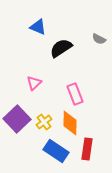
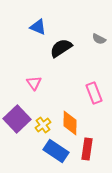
pink triangle: rotated 21 degrees counterclockwise
pink rectangle: moved 19 px right, 1 px up
yellow cross: moved 1 px left, 3 px down
